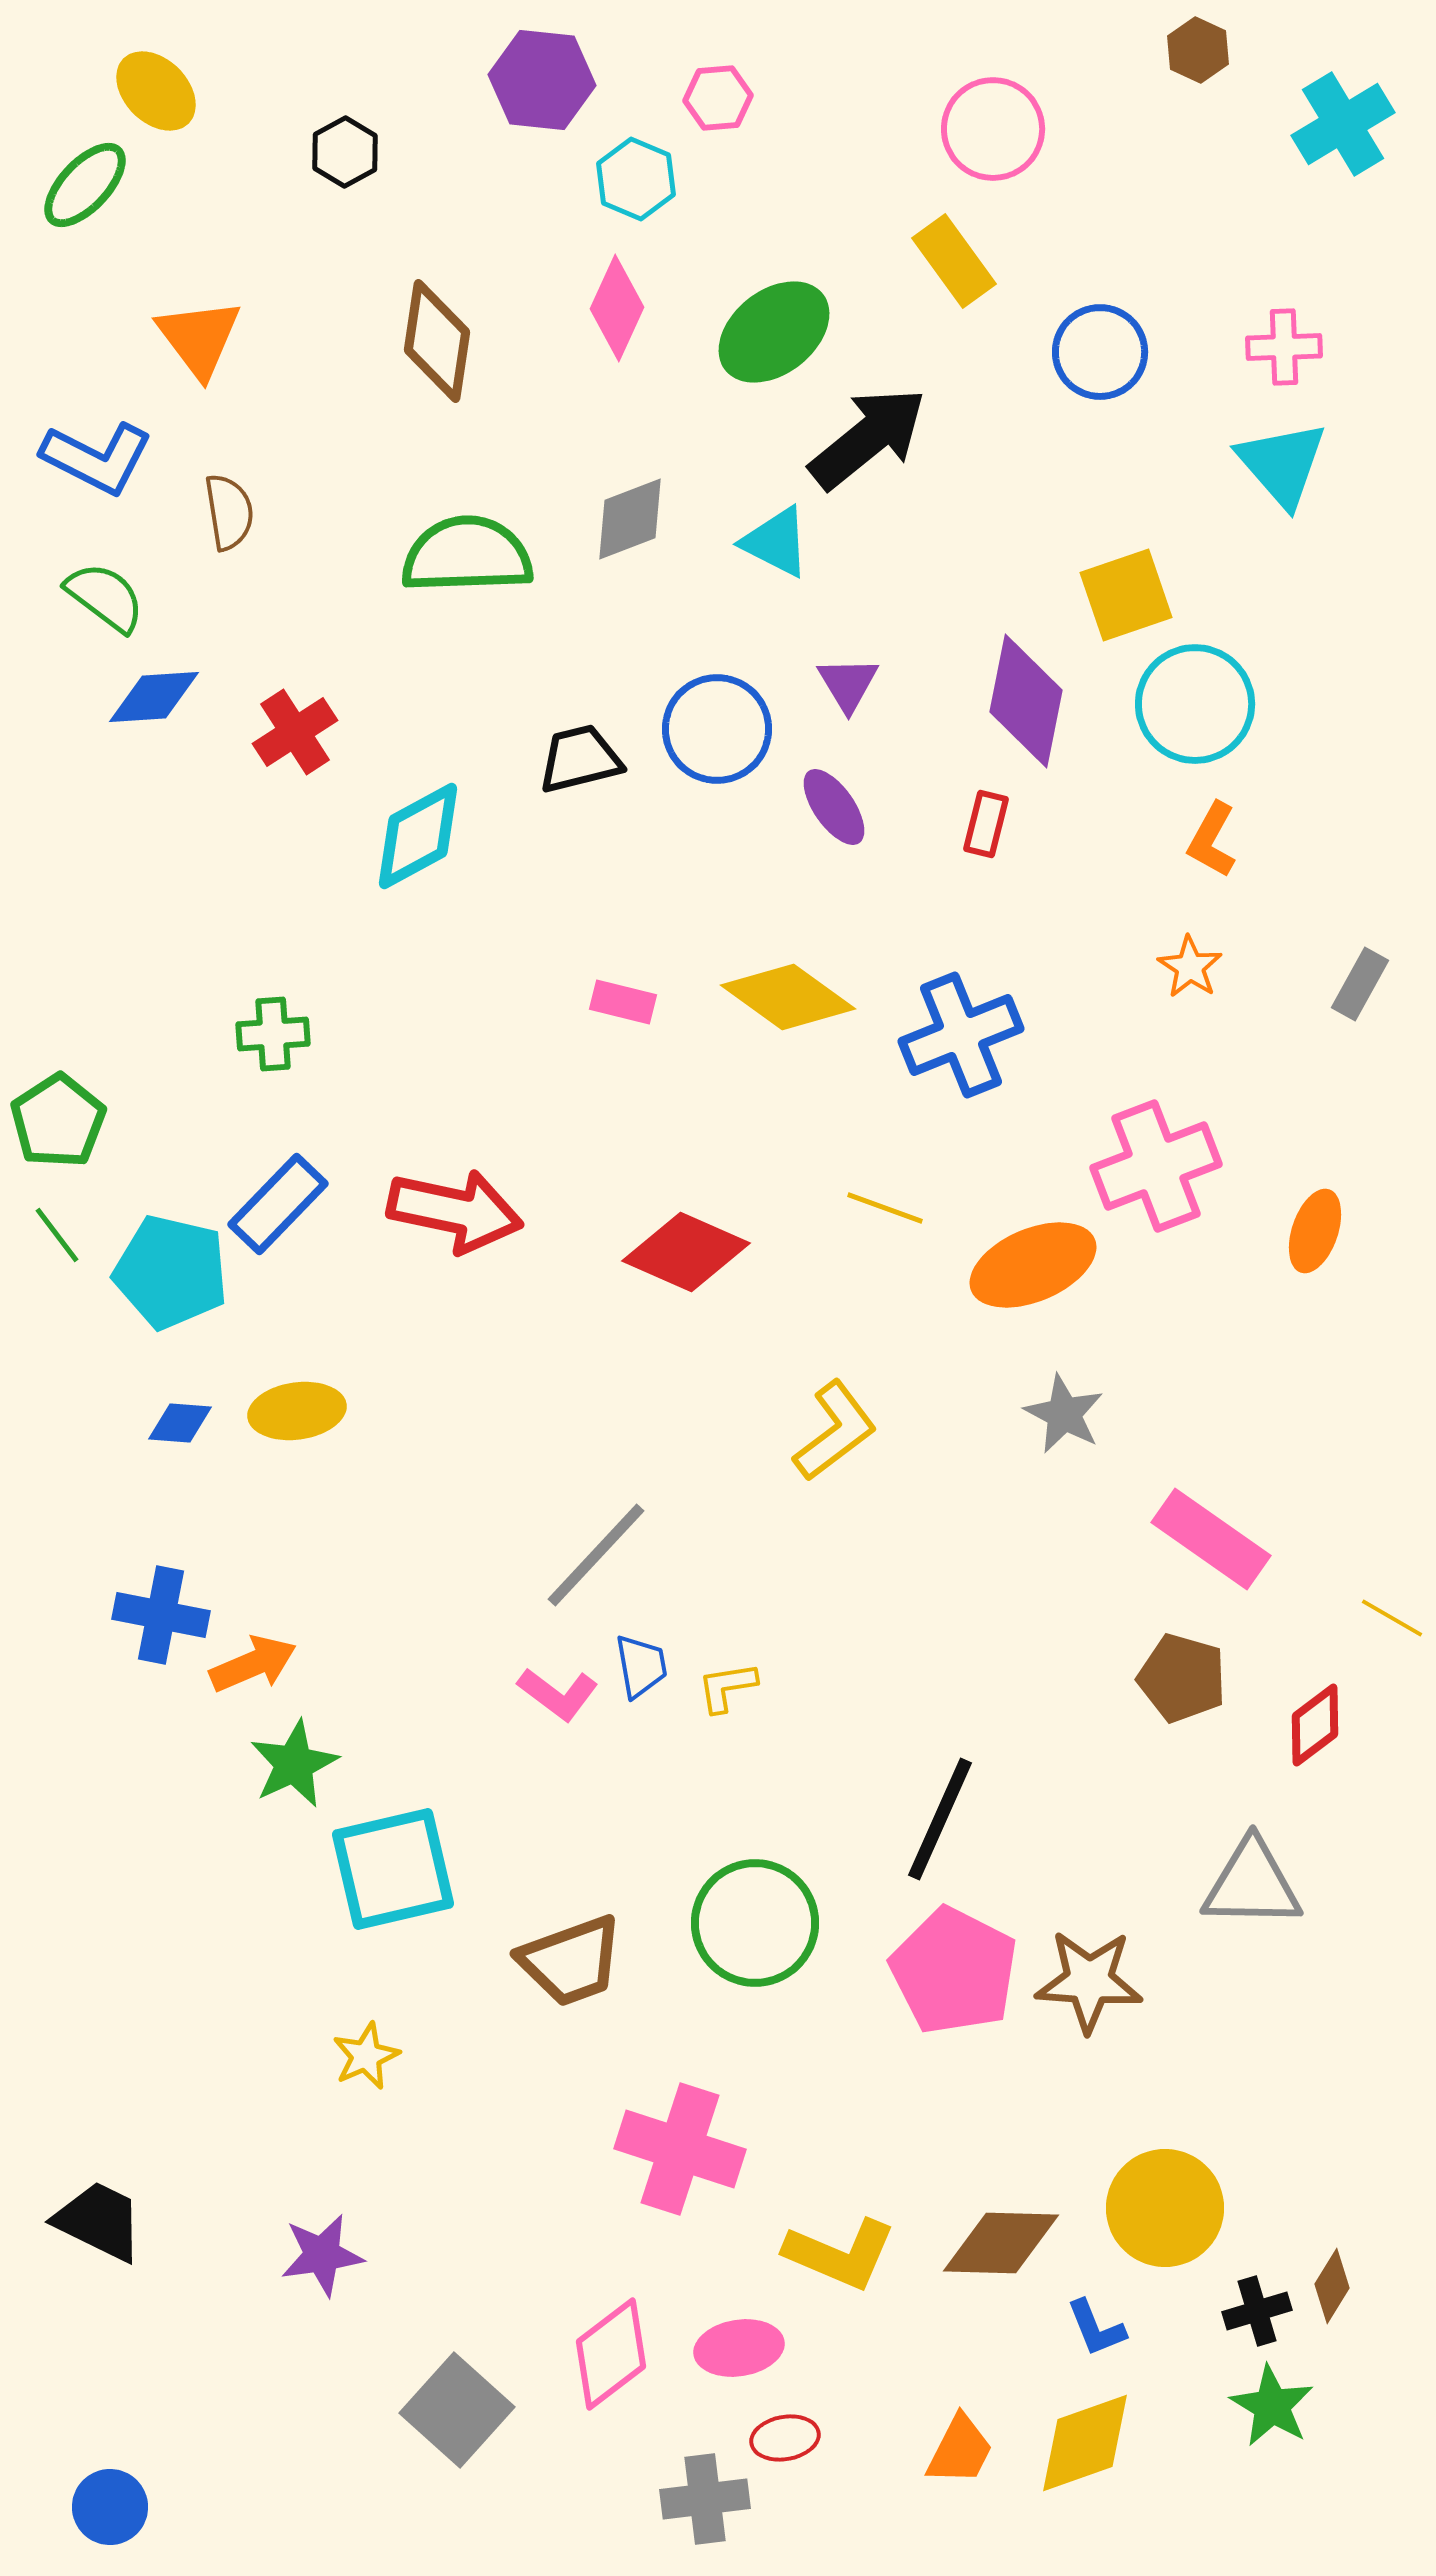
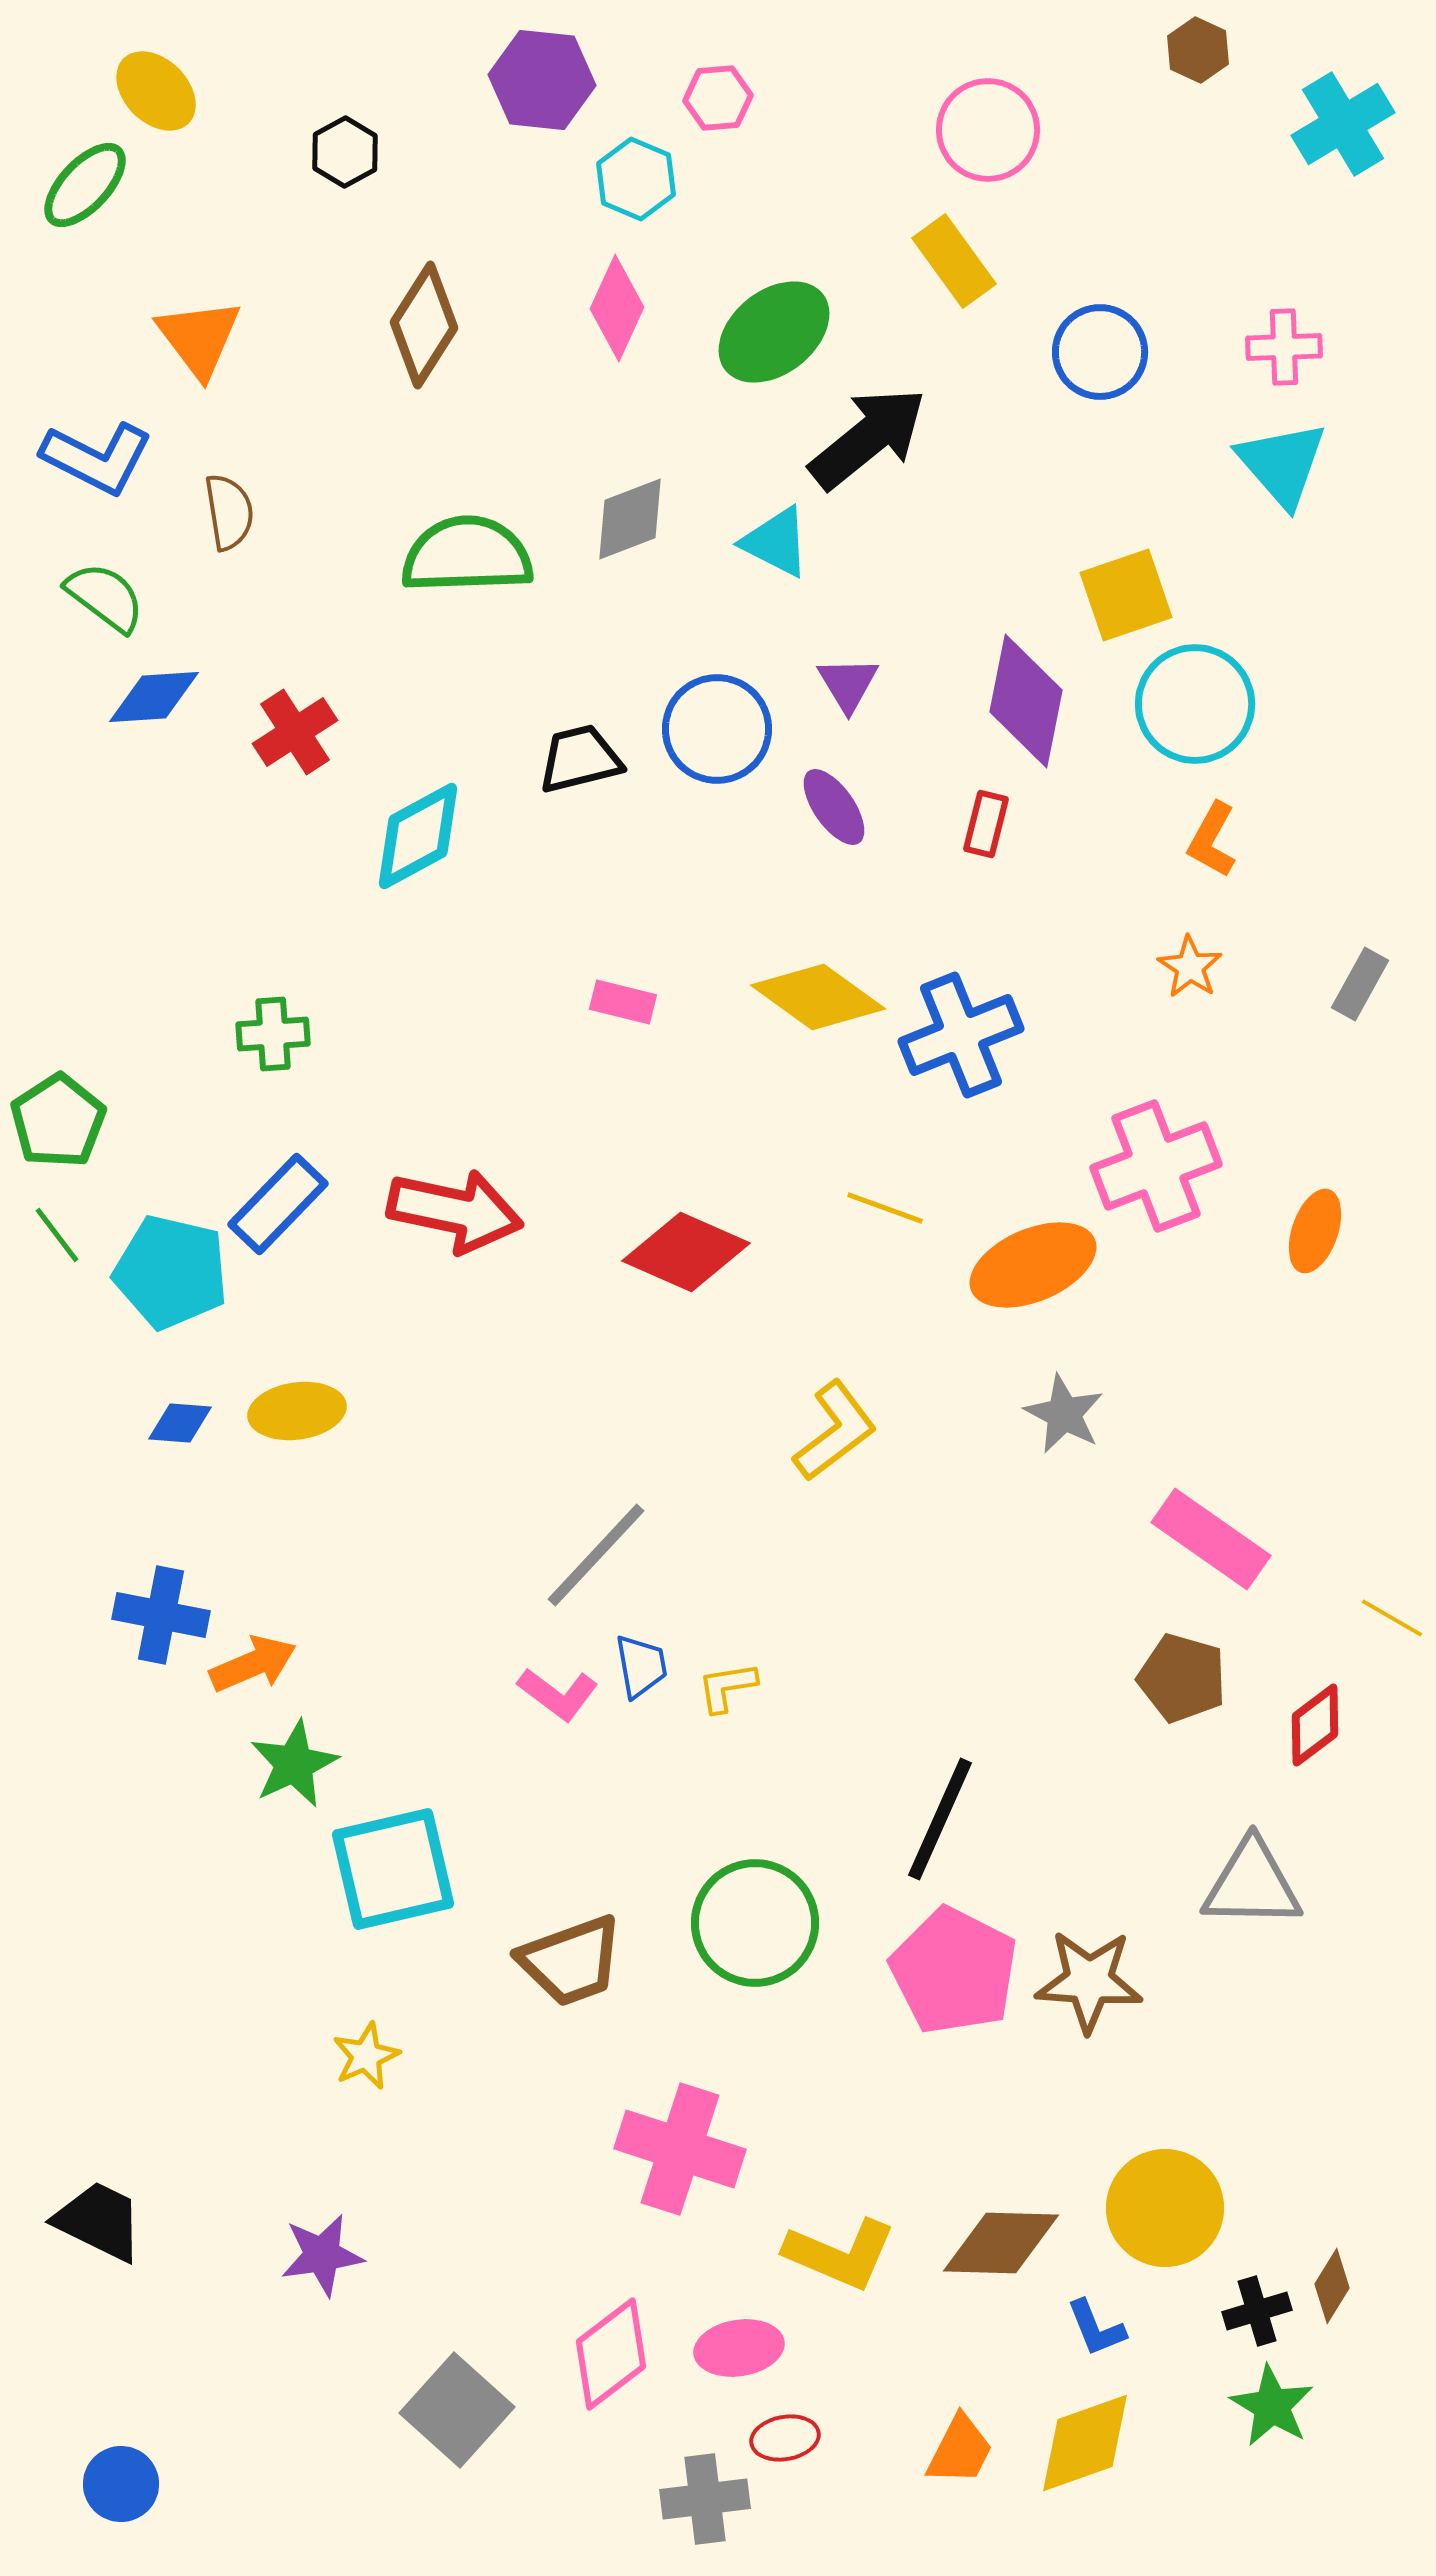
pink circle at (993, 129): moved 5 px left, 1 px down
brown diamond at (437, 341): moved 13 px left, 16 px up; rotated 24 degrees clockwise
yellow diamond at (788, 997): moved 30 px right
blue circle at (110, 2507): moved 11 px right, 23 px up
